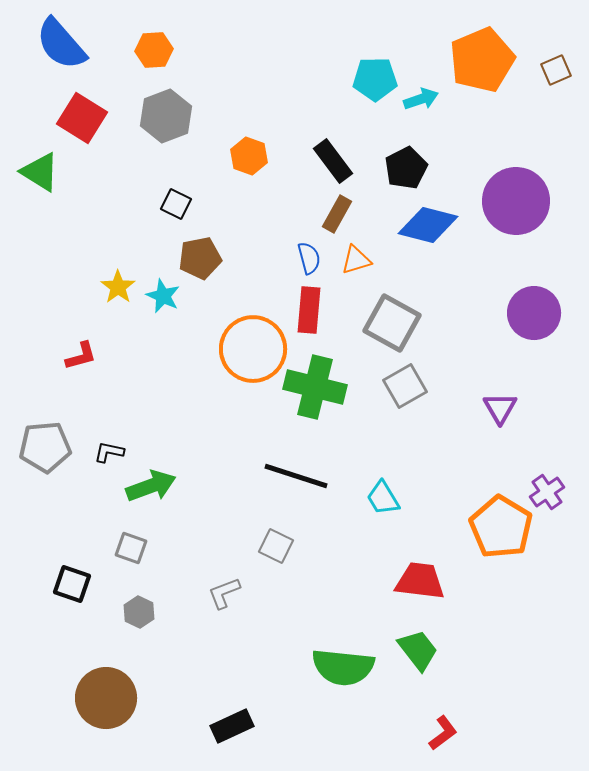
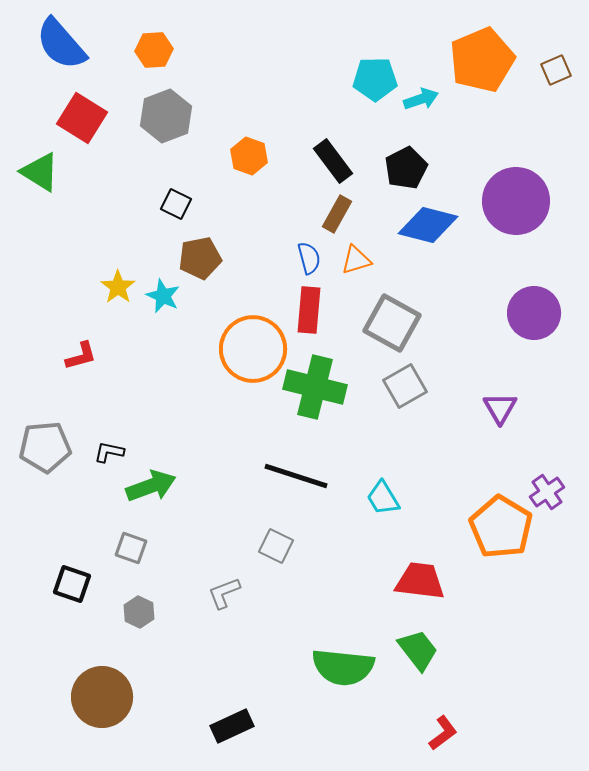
brown circle at (106, 698): moved 4 px left, 1 px up
